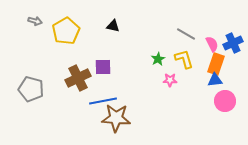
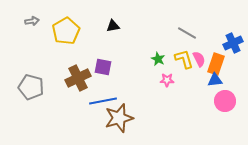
gray arrow: moved 3 px left; rotated 24 degrees counterclockwise
black triangle: rotated 24 degrees counterclockwise
gray line: moved 1 px right, 1 px up
pink semicircle: moved 13 px left, 15 px down
green star: rotated 16 degrees counterclockwise
purple square: rotated 12 degrees clockwise
pink star: moved 3 px left
gray pentagon: moved 2 px up
brown star: moved 3 px right; rotated 20 degrees counterclockwise
